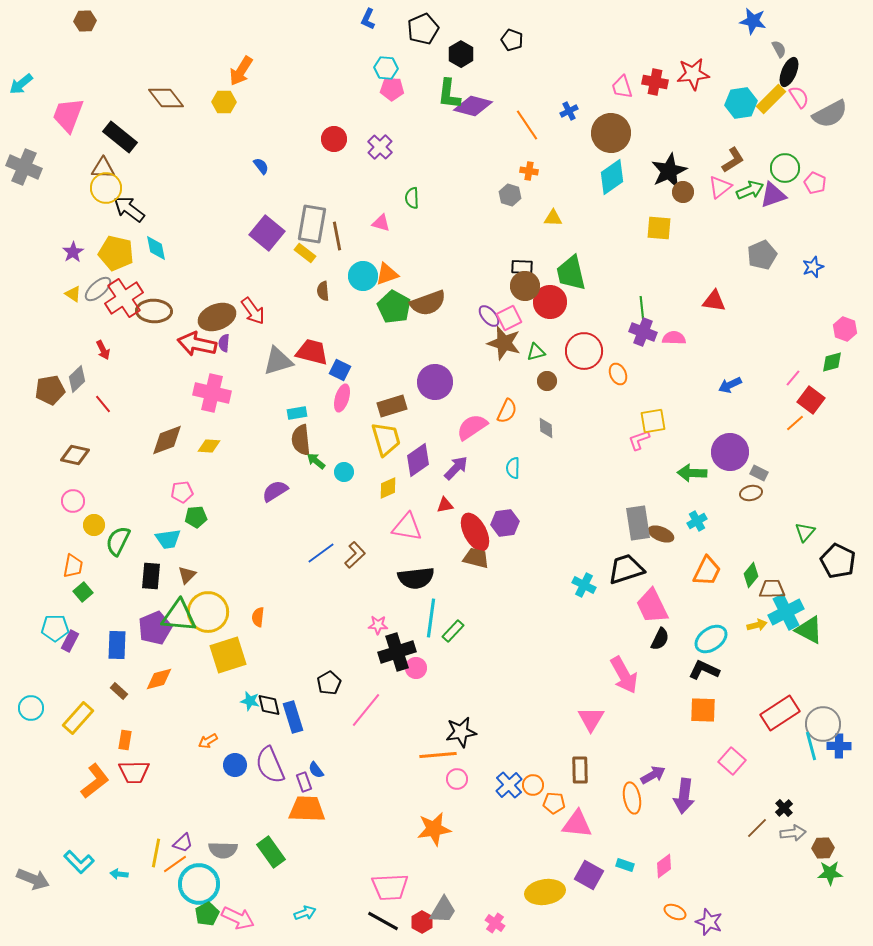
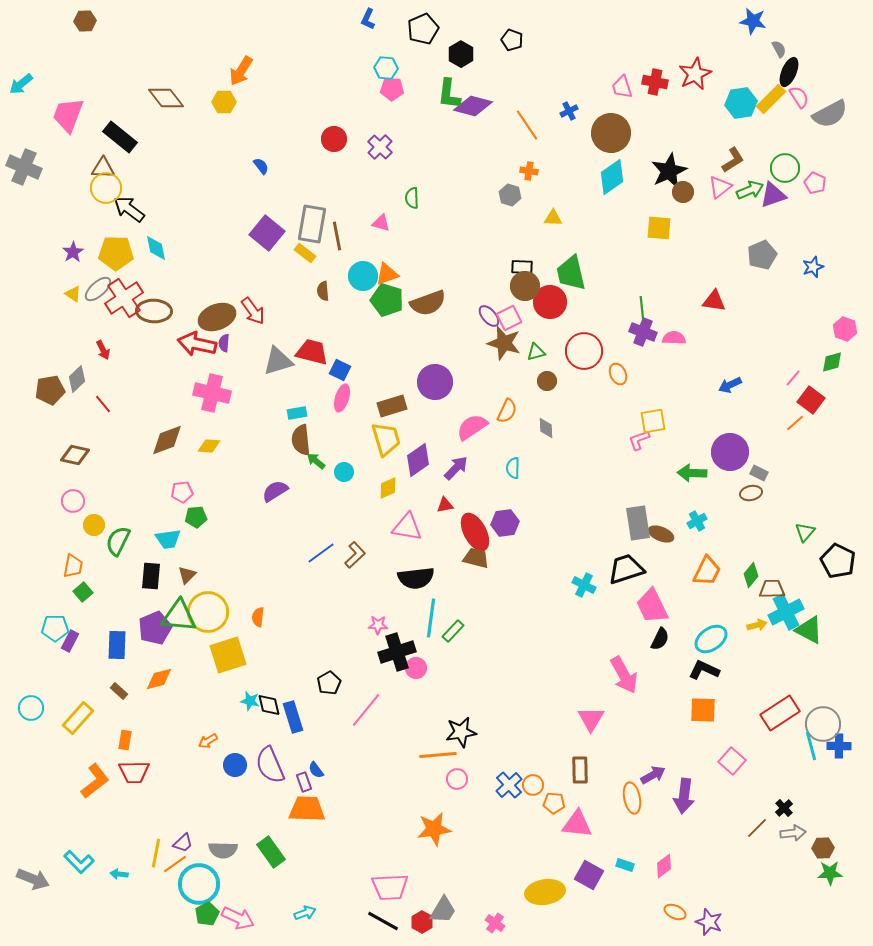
red star at (693, 74): moved 2 px right; rotated 20 degrees counterclockwise
yellow pentagon at (116, 253): rotated 12 degrees counterclockwise
green pentagon at (394, 307): moved 7 px left, 7 px up; rotated 12 degrees counterclockwise
